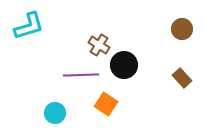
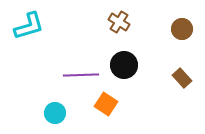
brown cross: moved 20 px right, 23 px up
